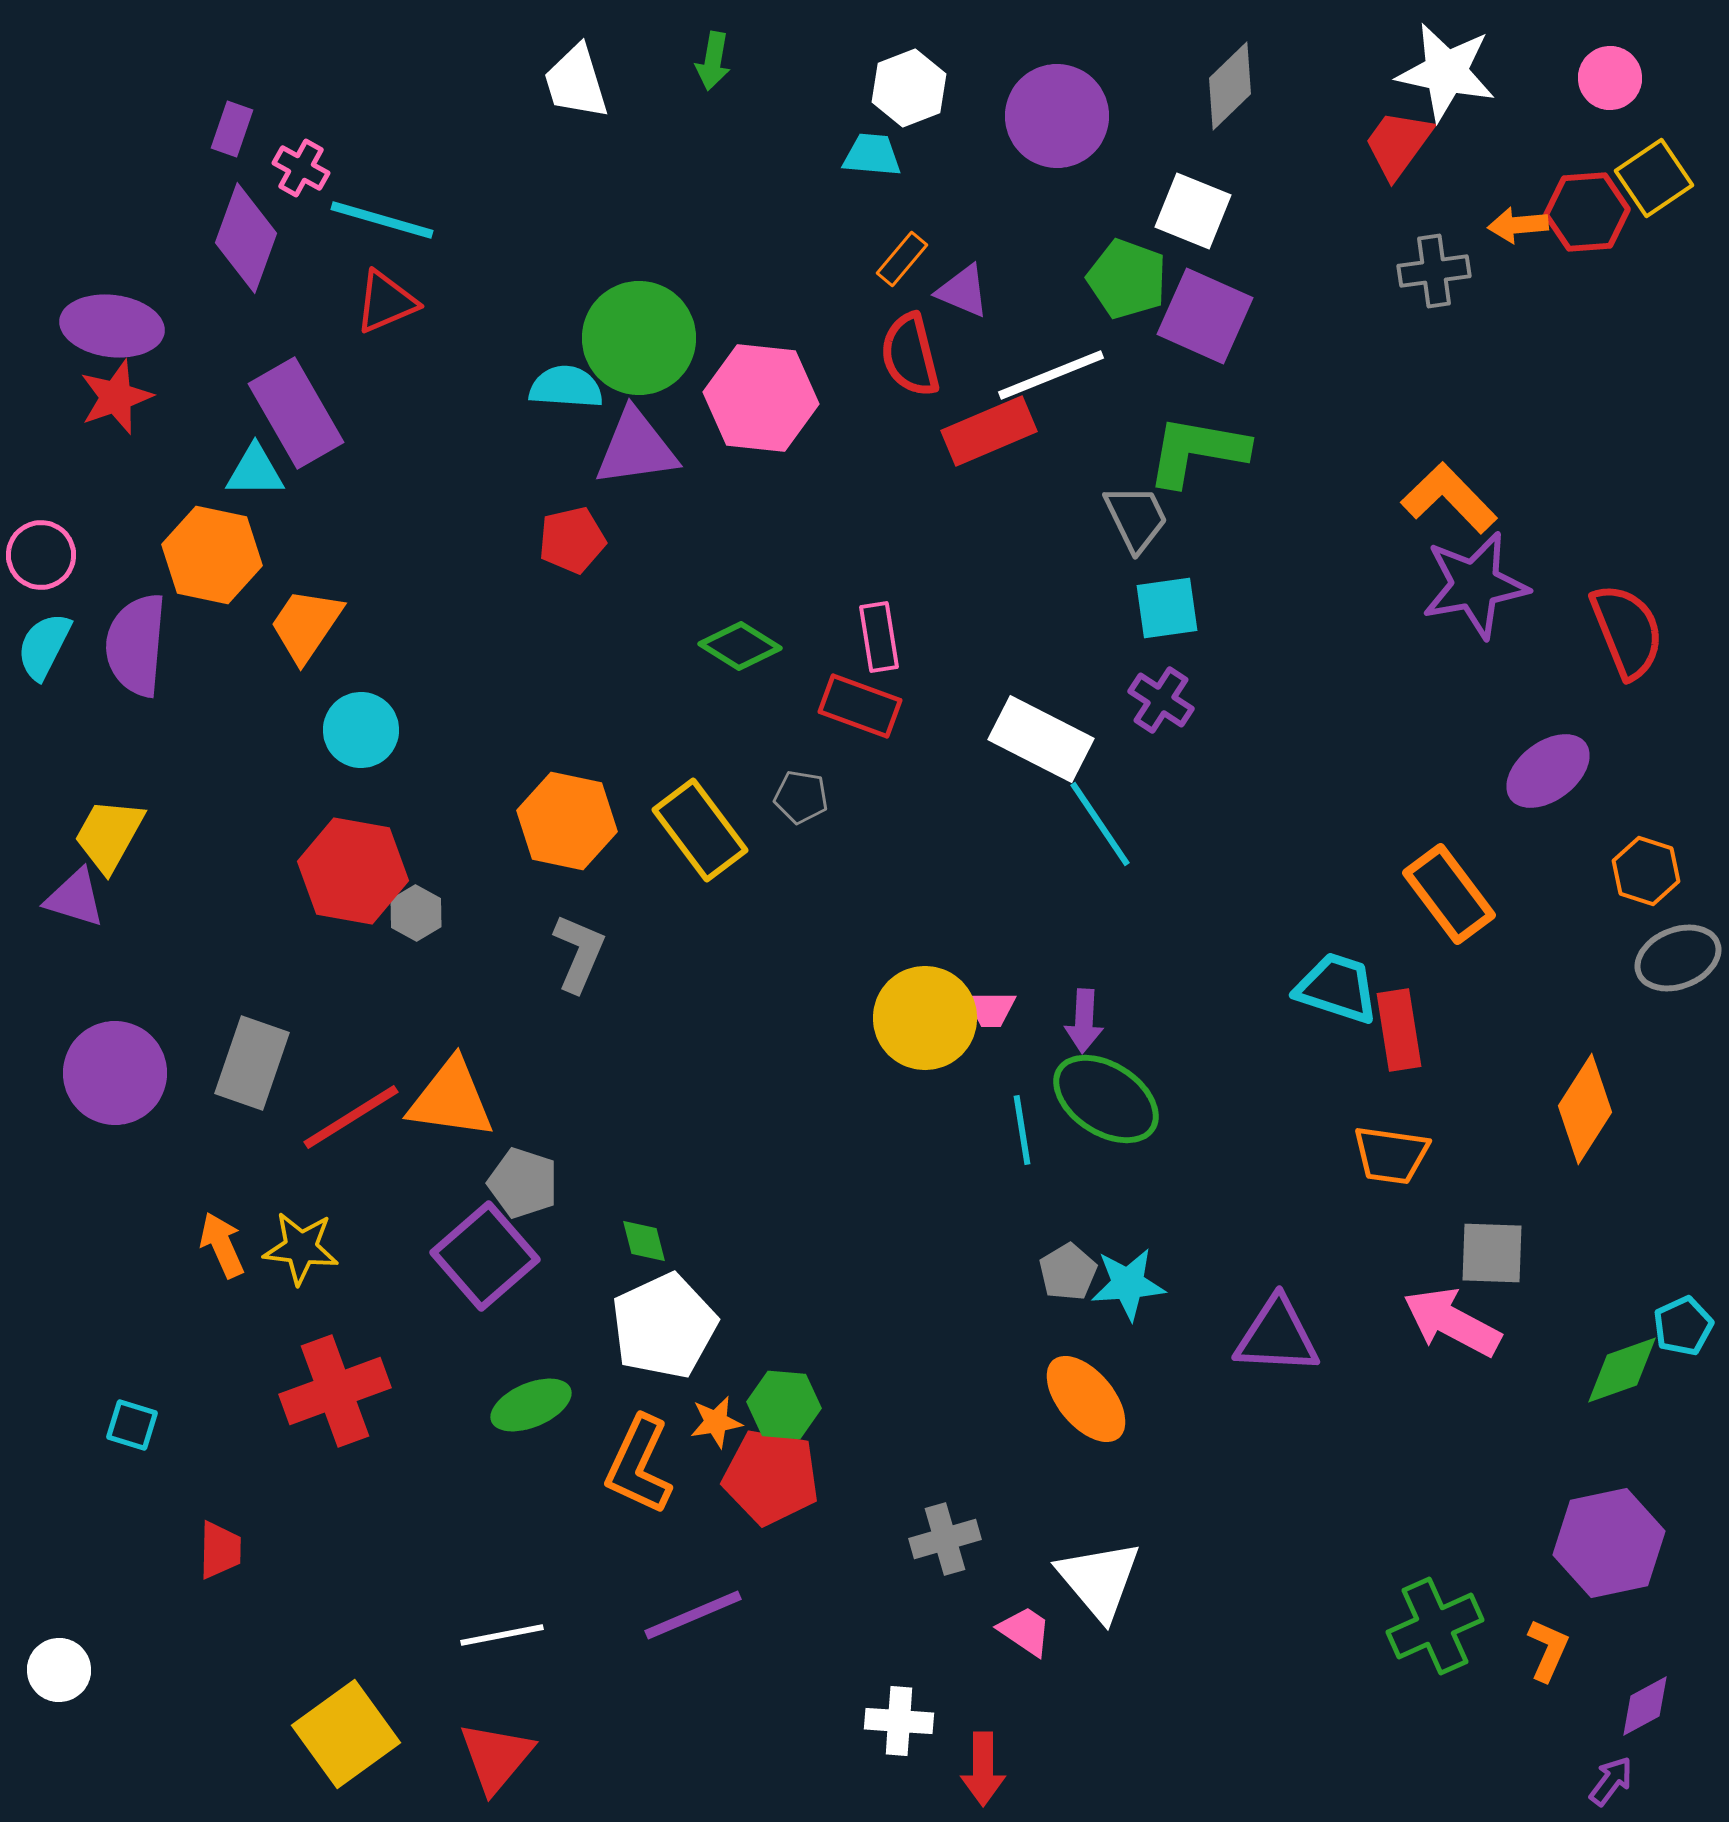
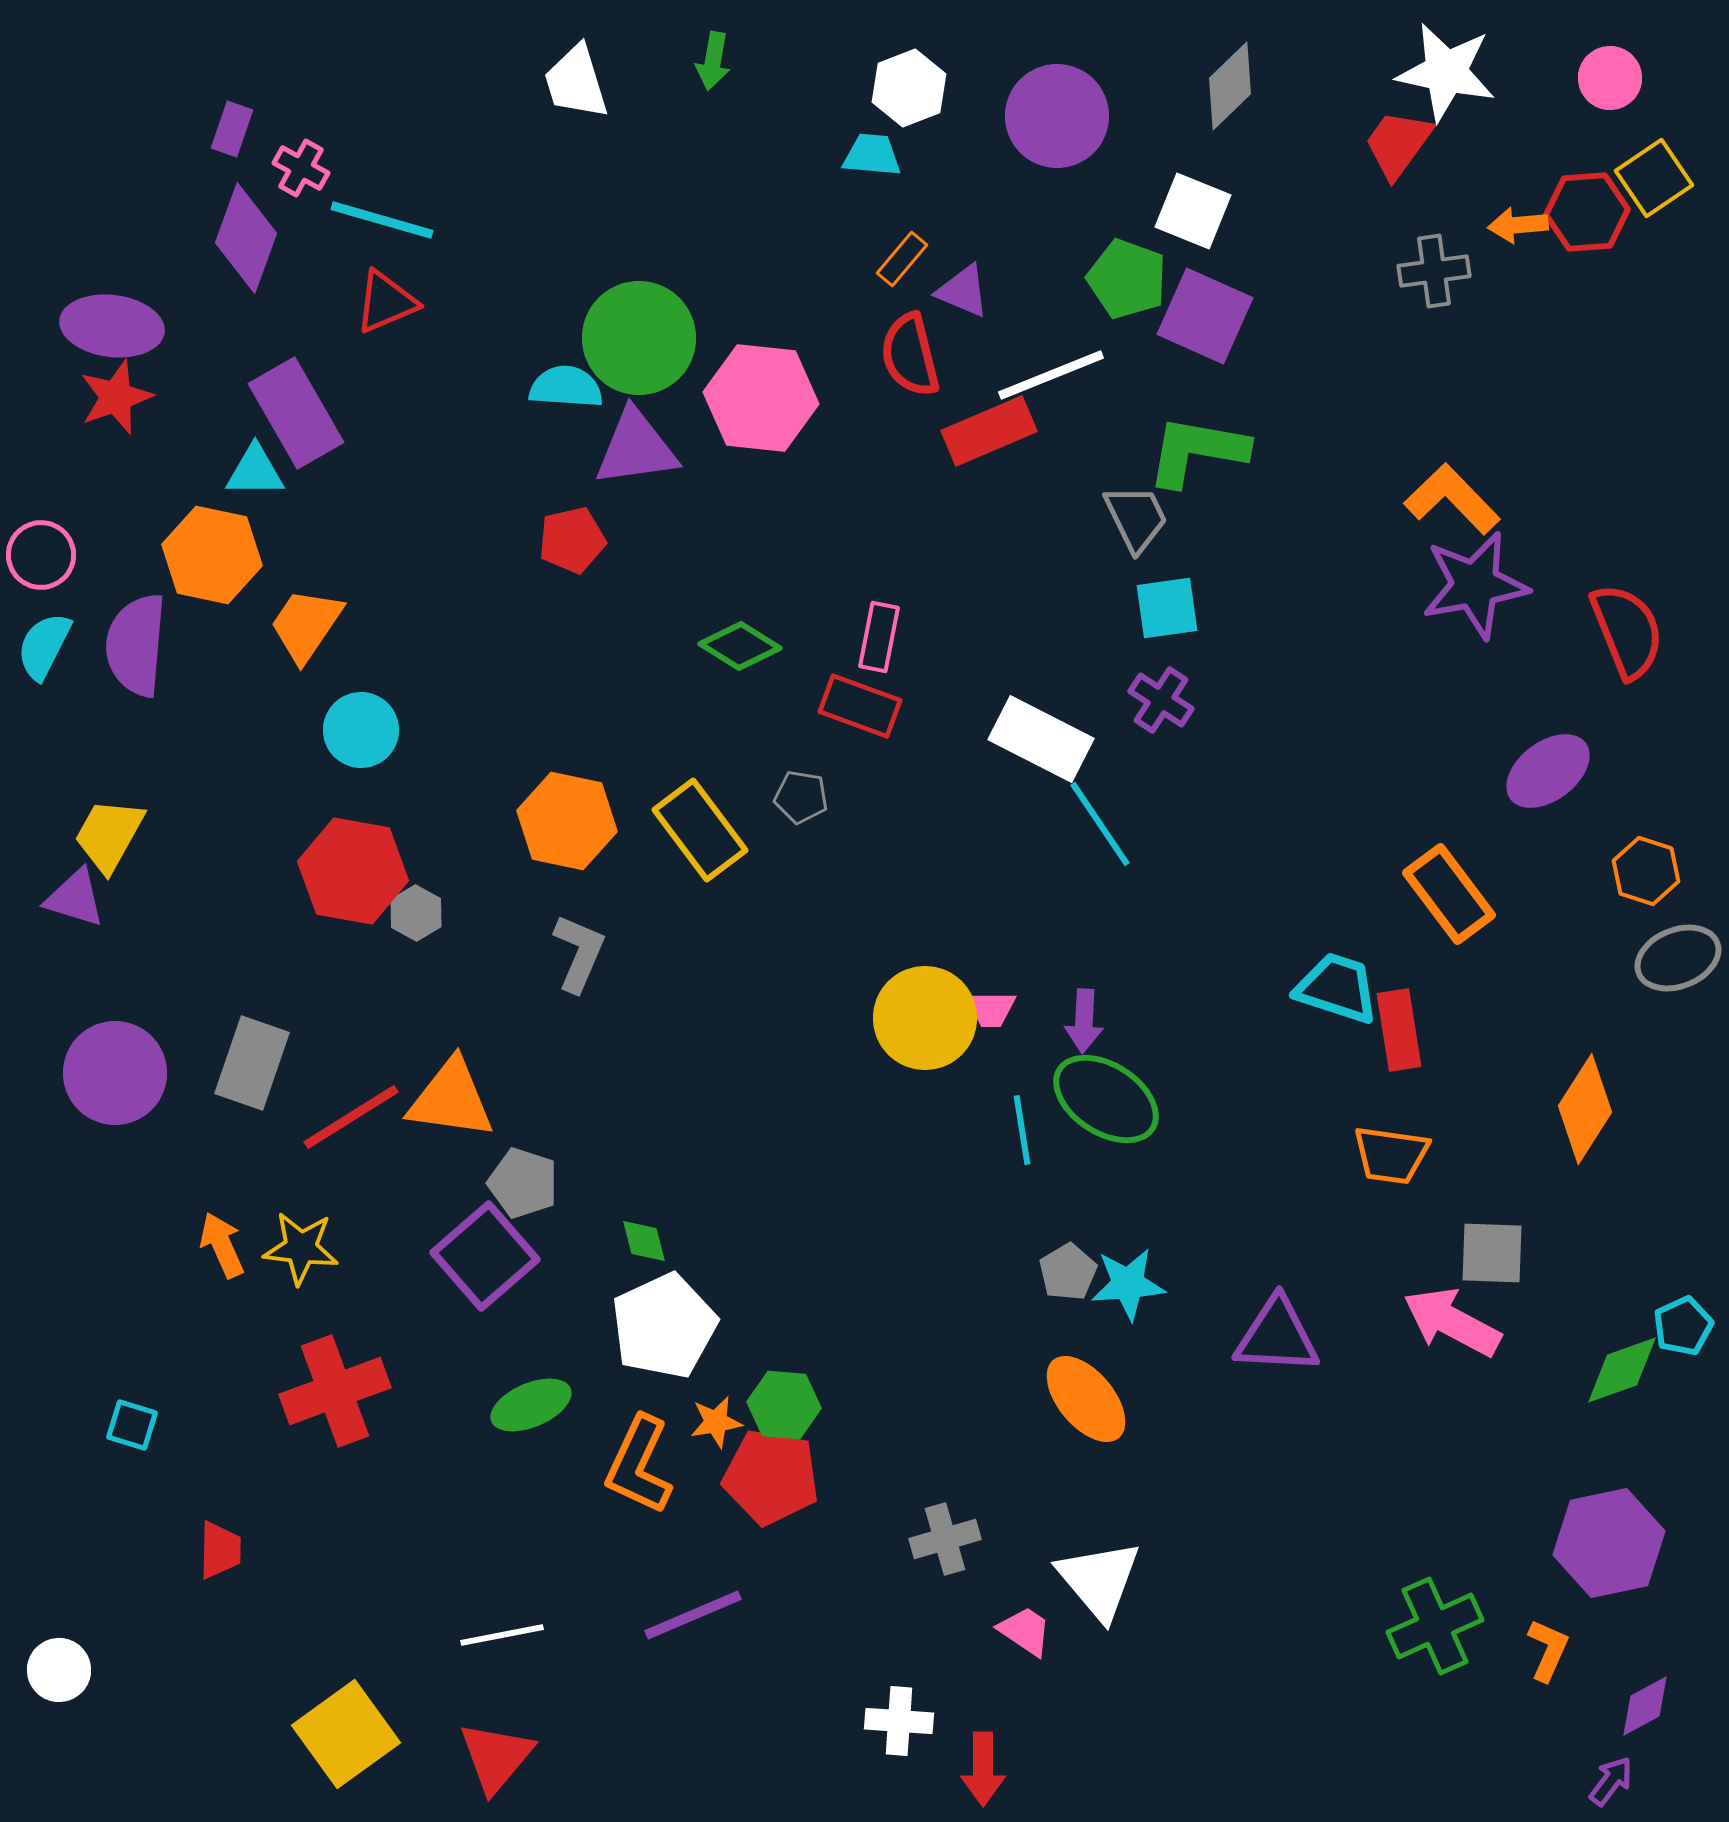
orange L-shape at (1449, 498): moved 3 px right, 1 px down
pink rectangle at (879, 637): rotated 20 degrees clockwise
